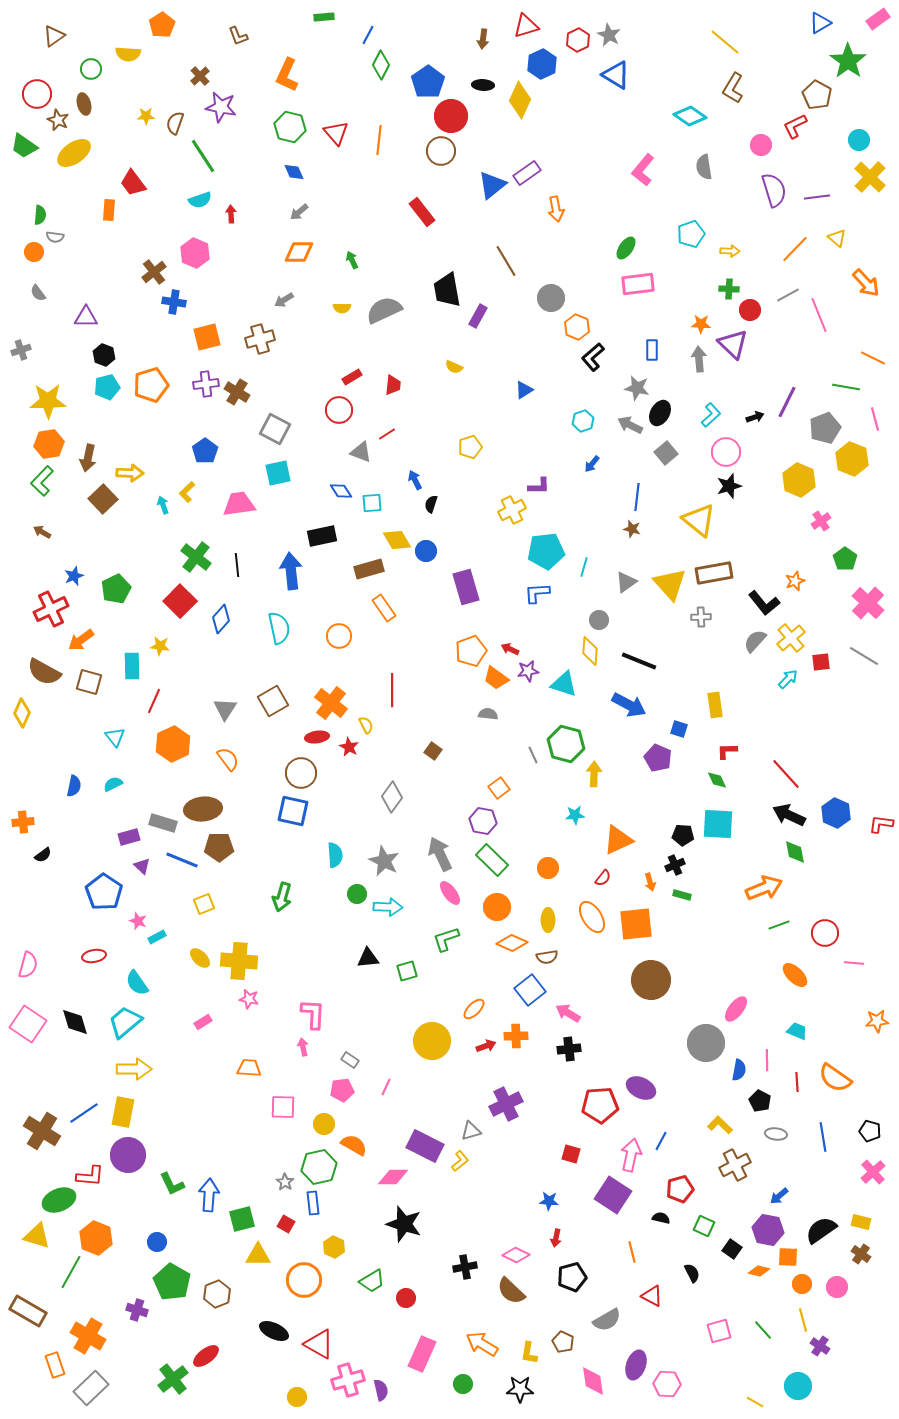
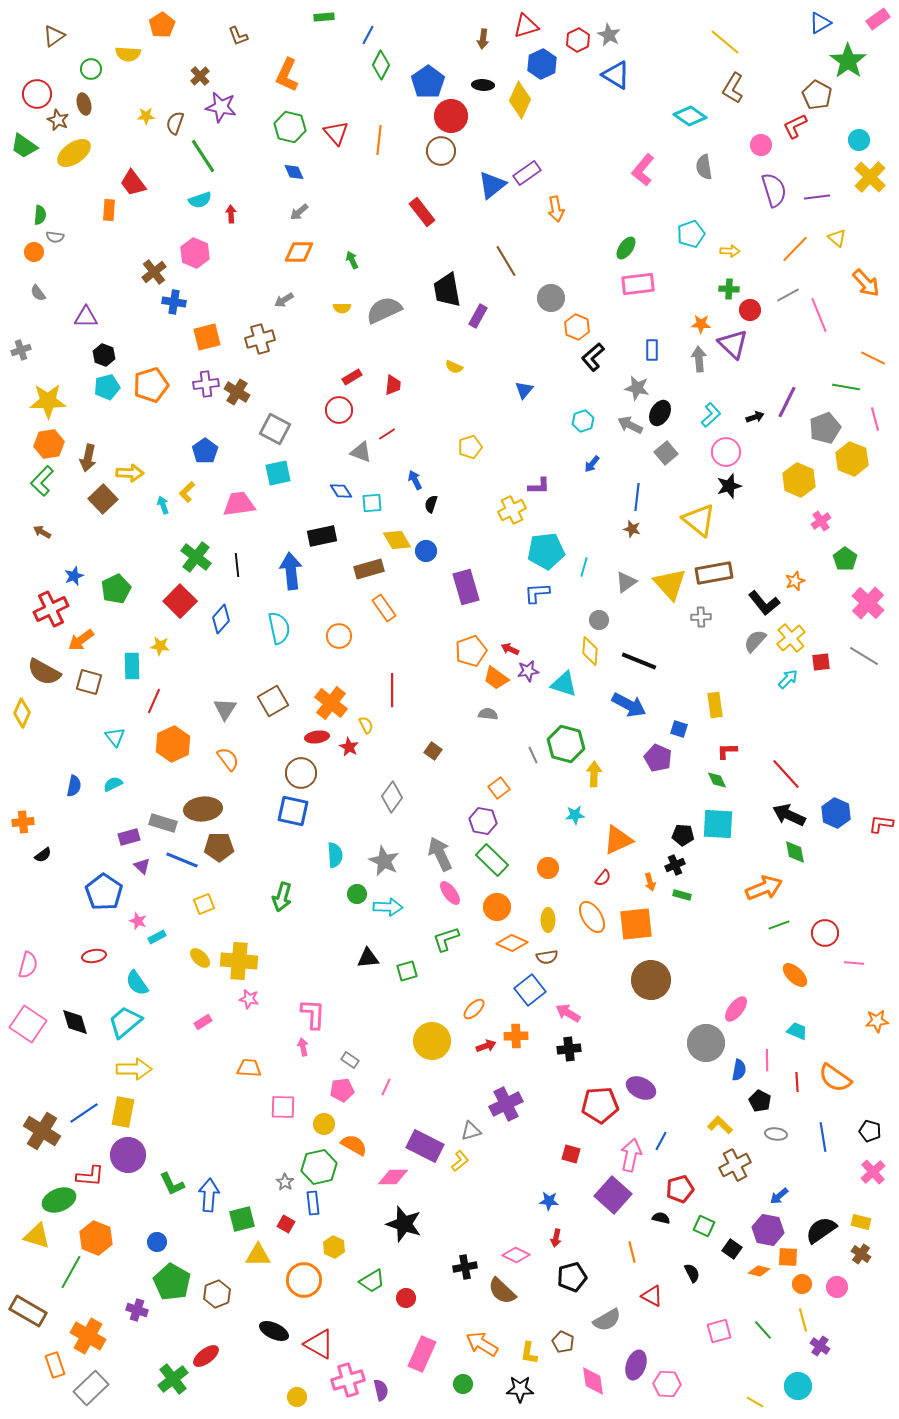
blue triangle at (524, 390): rotated 18 degrees counterclockwise
purple square at (613, 1195): rotated 9 degrees clockwise
brown semicircle at (511, 1291): moved 9 px left
